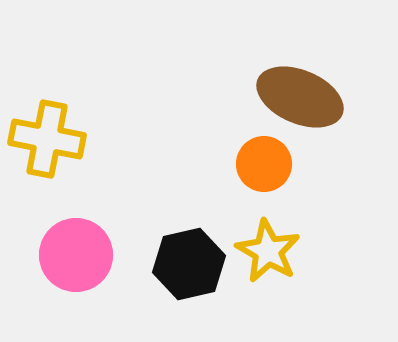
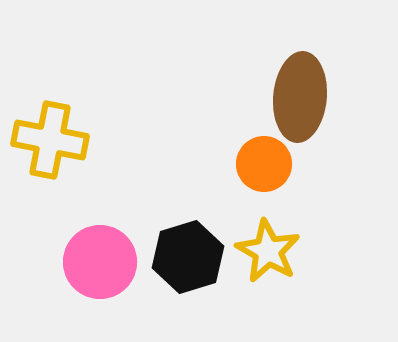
brown ellipse: rotated 72 degrees clockwise
yellow cross: moved 3 px right, 1 px down
pink circle: moved 24 px right, 7 px down
black hexagon: moved 1 px left, 7 px up; rotated 4 degrees counterclockwise
